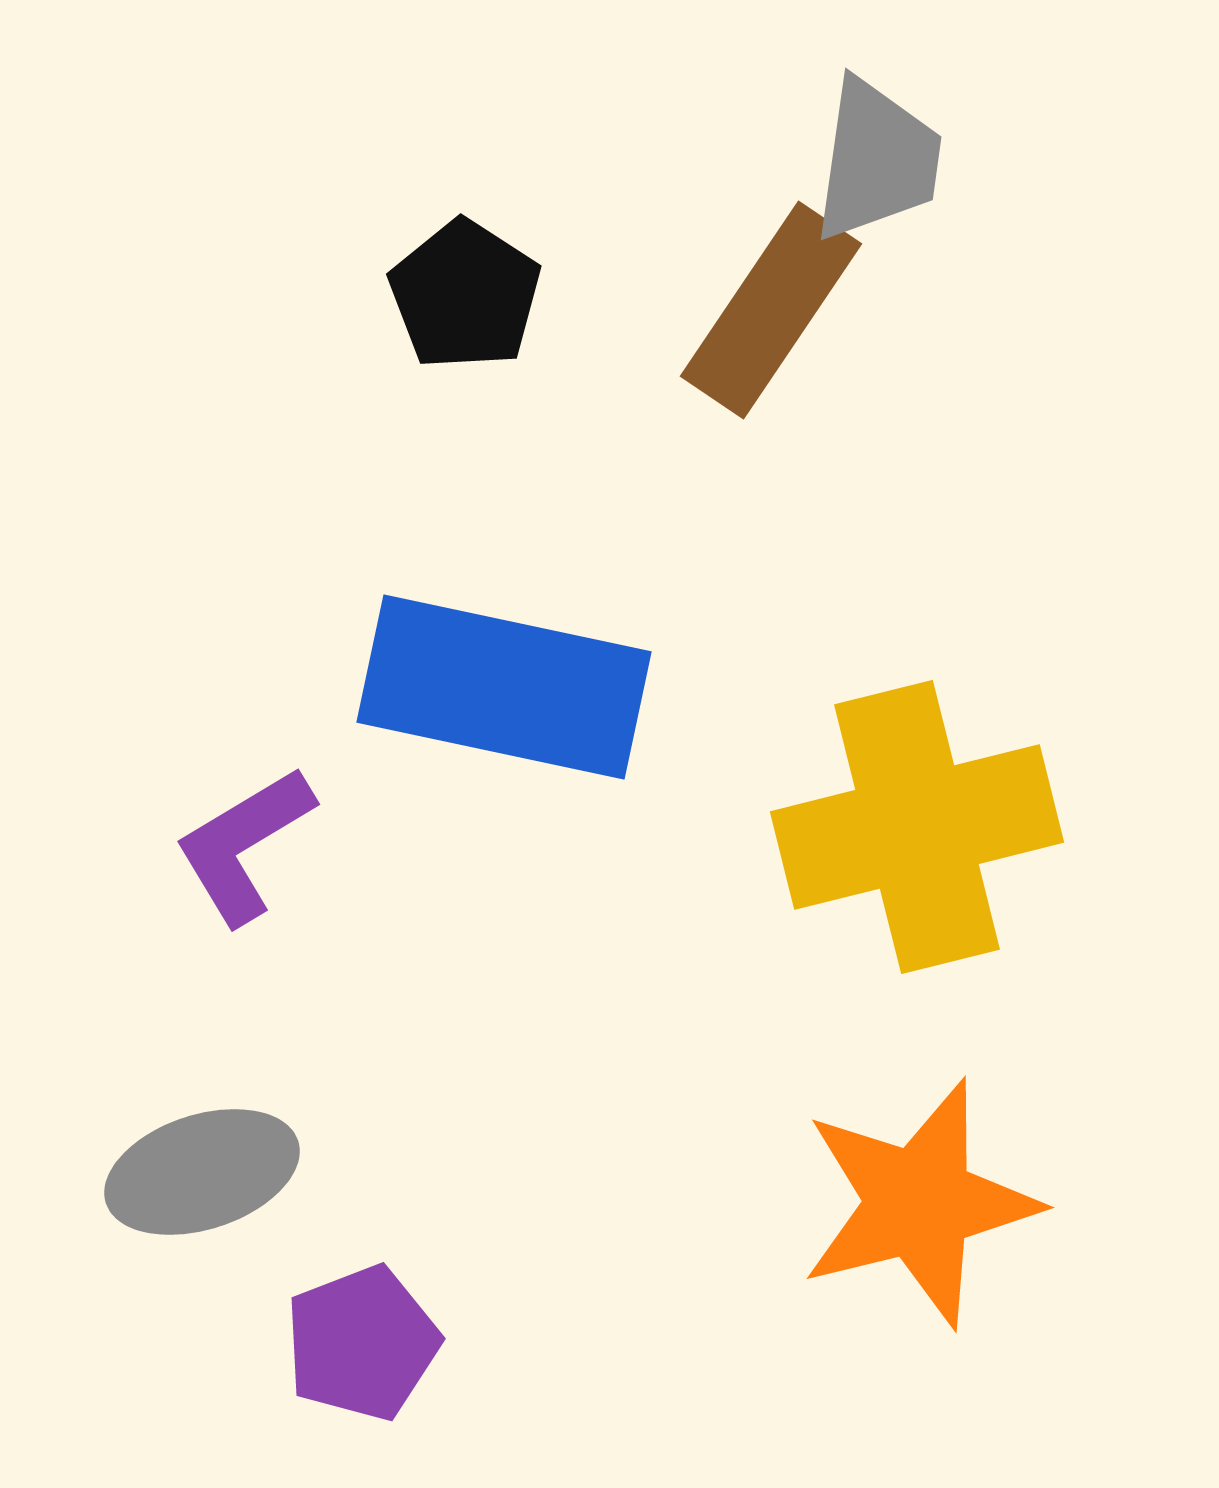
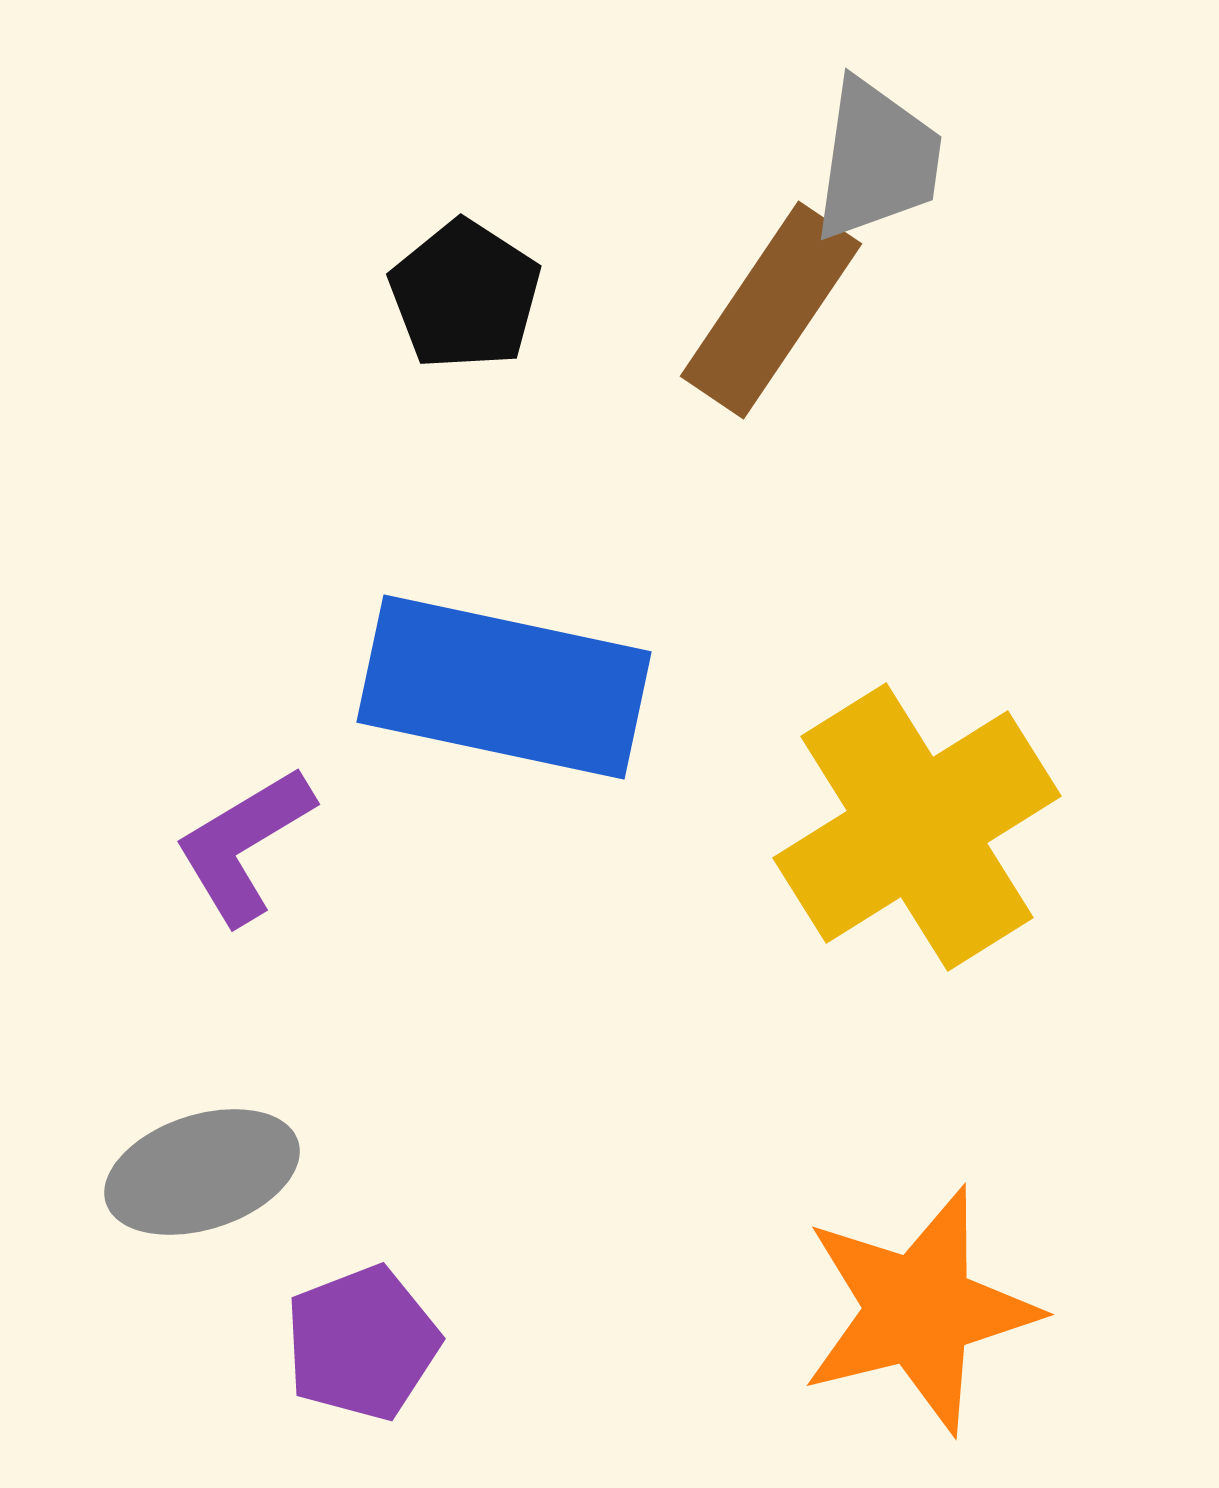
yellow cross: rotated 18 degrees counterclockwise
orange star: moved 107 px down
